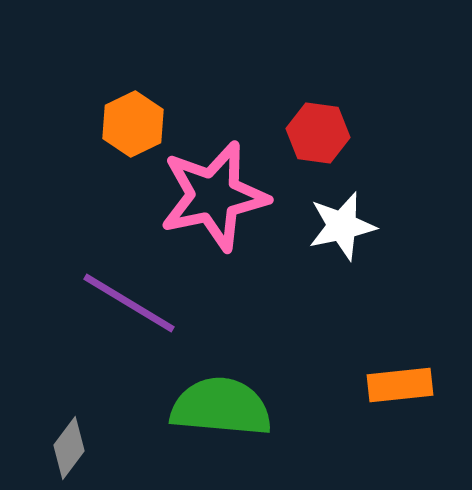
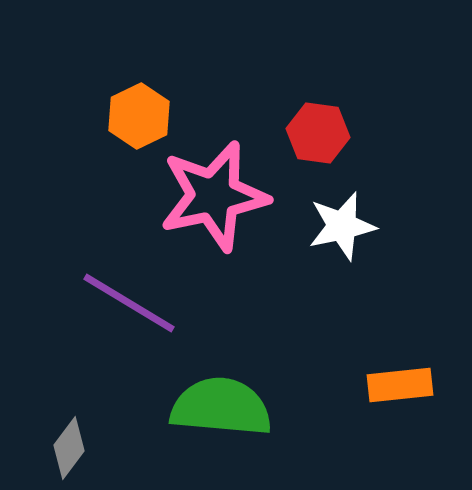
orange hexagon: moved 6 px right, 8 px up
